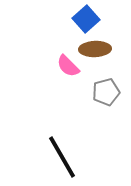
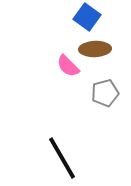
blue square: moved 1 px right, 2 px up; rotated 12 degrees counterclockwise
gray pentagon: moved 1 px left, 1 px down
black line: moved 1 px down
